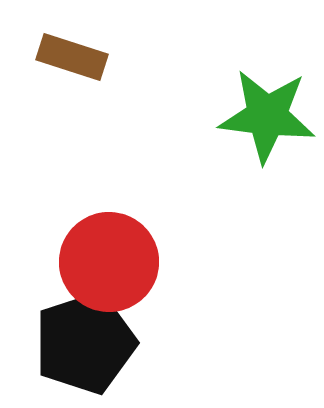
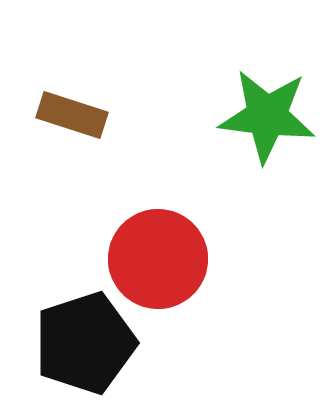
brown rectangle: moved 58 px down
red circle: moved 49 px right, 3 px up
